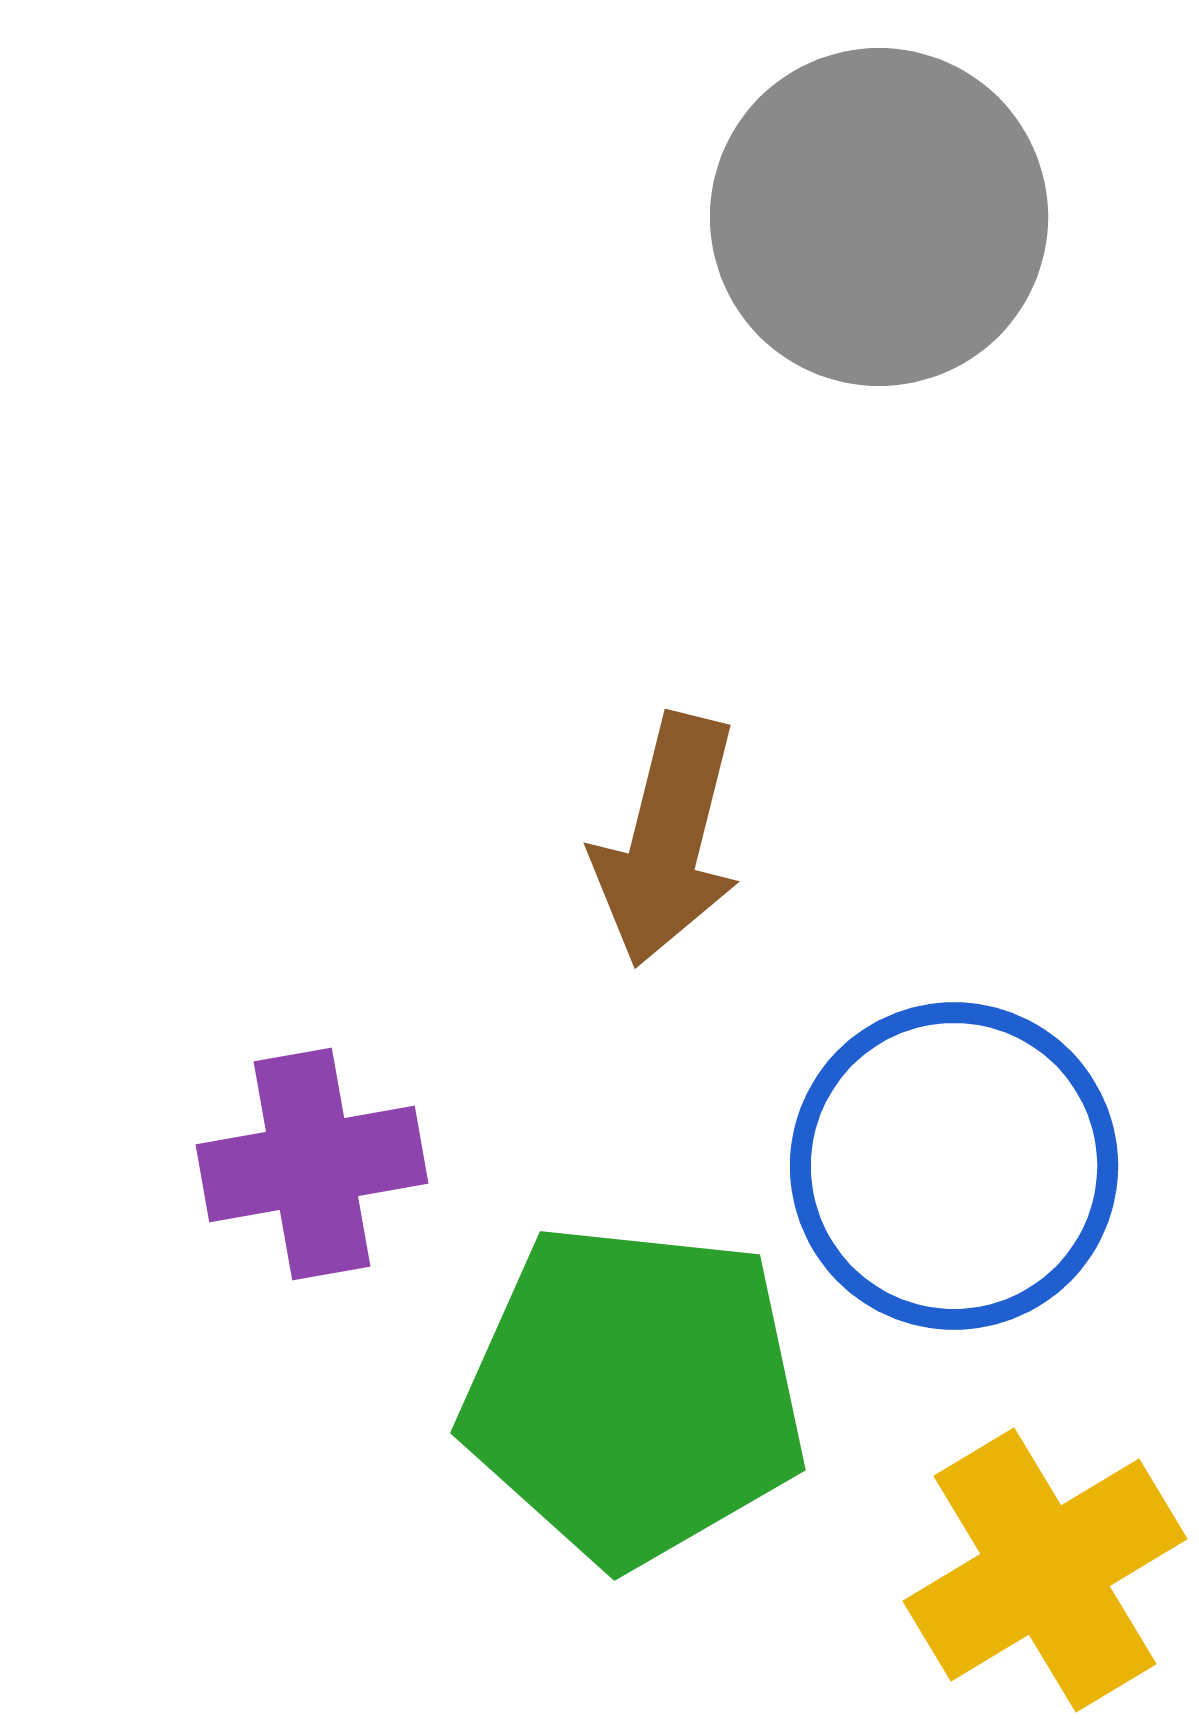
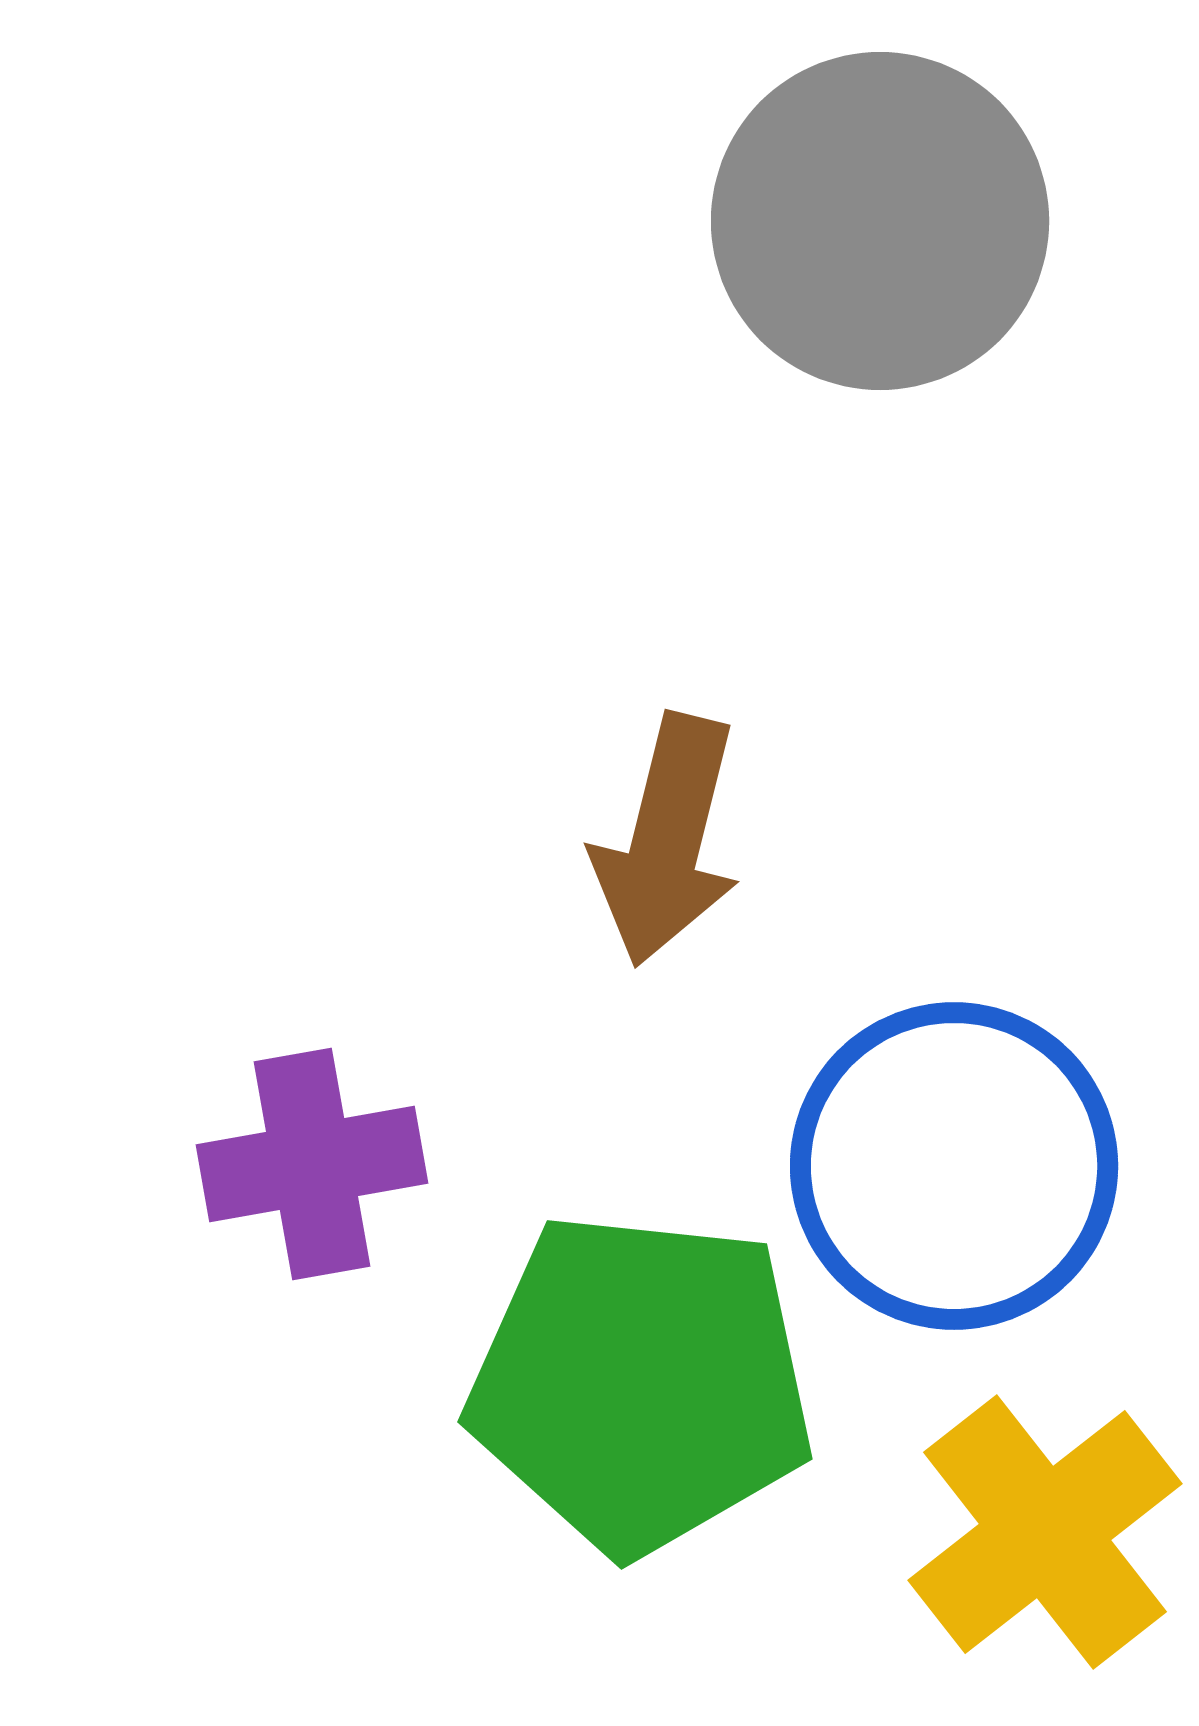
gray circle: moved 1 px right, 4 px down
green pentagon: moved 7 px right, 11 px up
yellow cross: moved 38 px up; rotated 7 degrees counterclockwise
